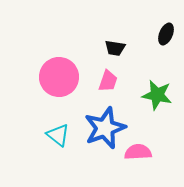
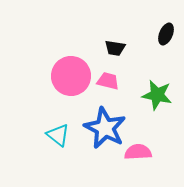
pink circle: moved 12 px right, 1 px up
pink trapezoid: rotated 95 degrees counterclockwise
blue star: rotated 24 degrees counterclockwise
